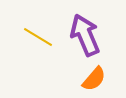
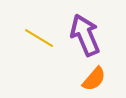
yellow line: moved 1 px right, 1 px down
